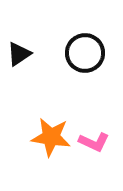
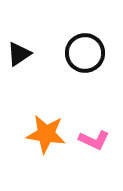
orange star: moved 5 px left, 3 px up
pink L-shape: moved 2 px up
